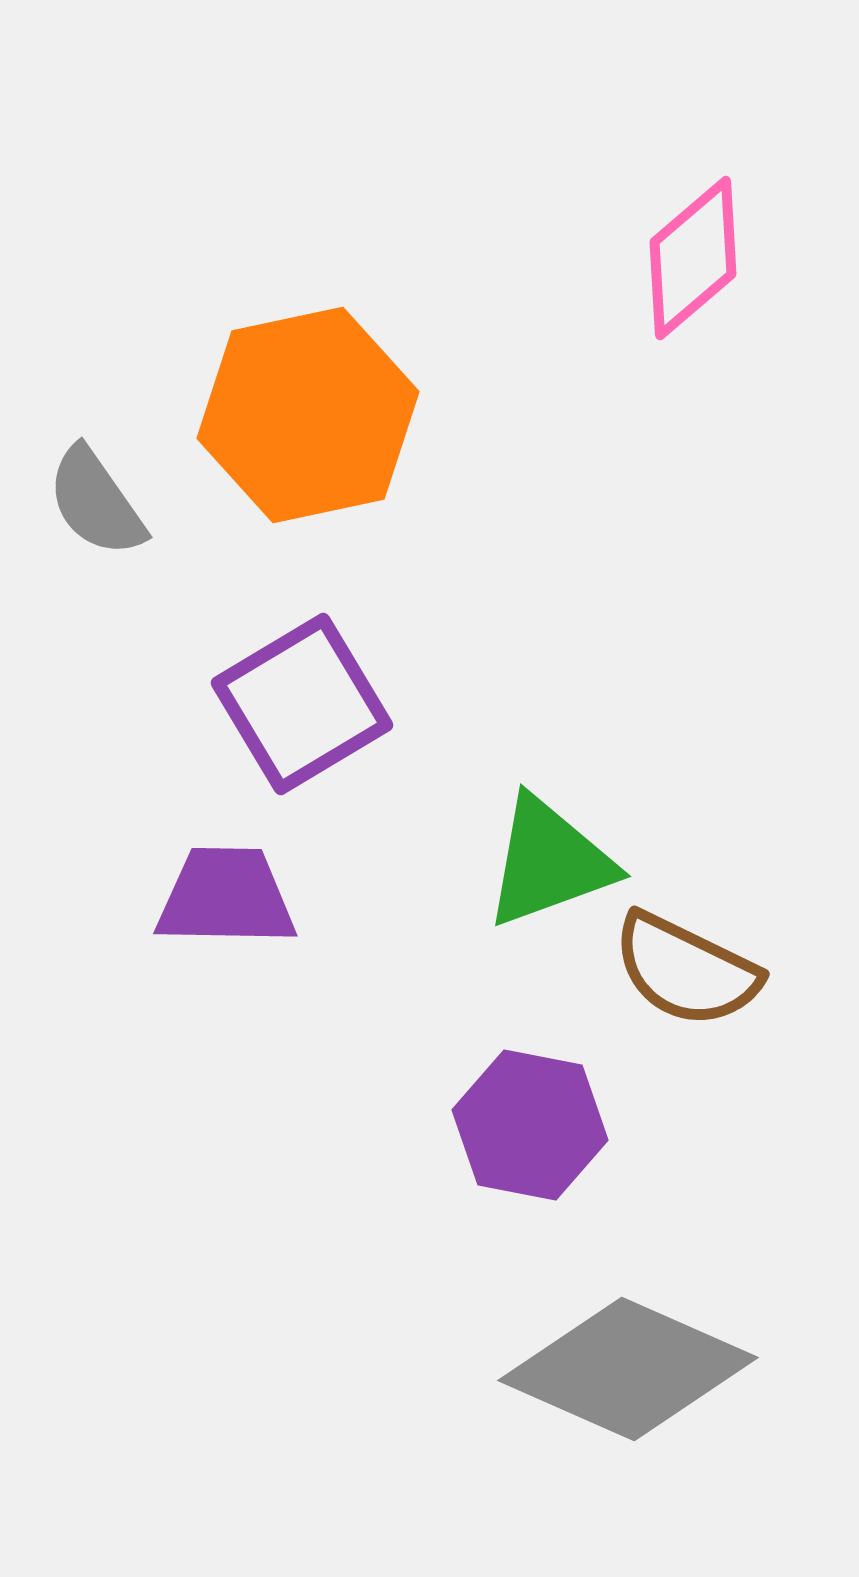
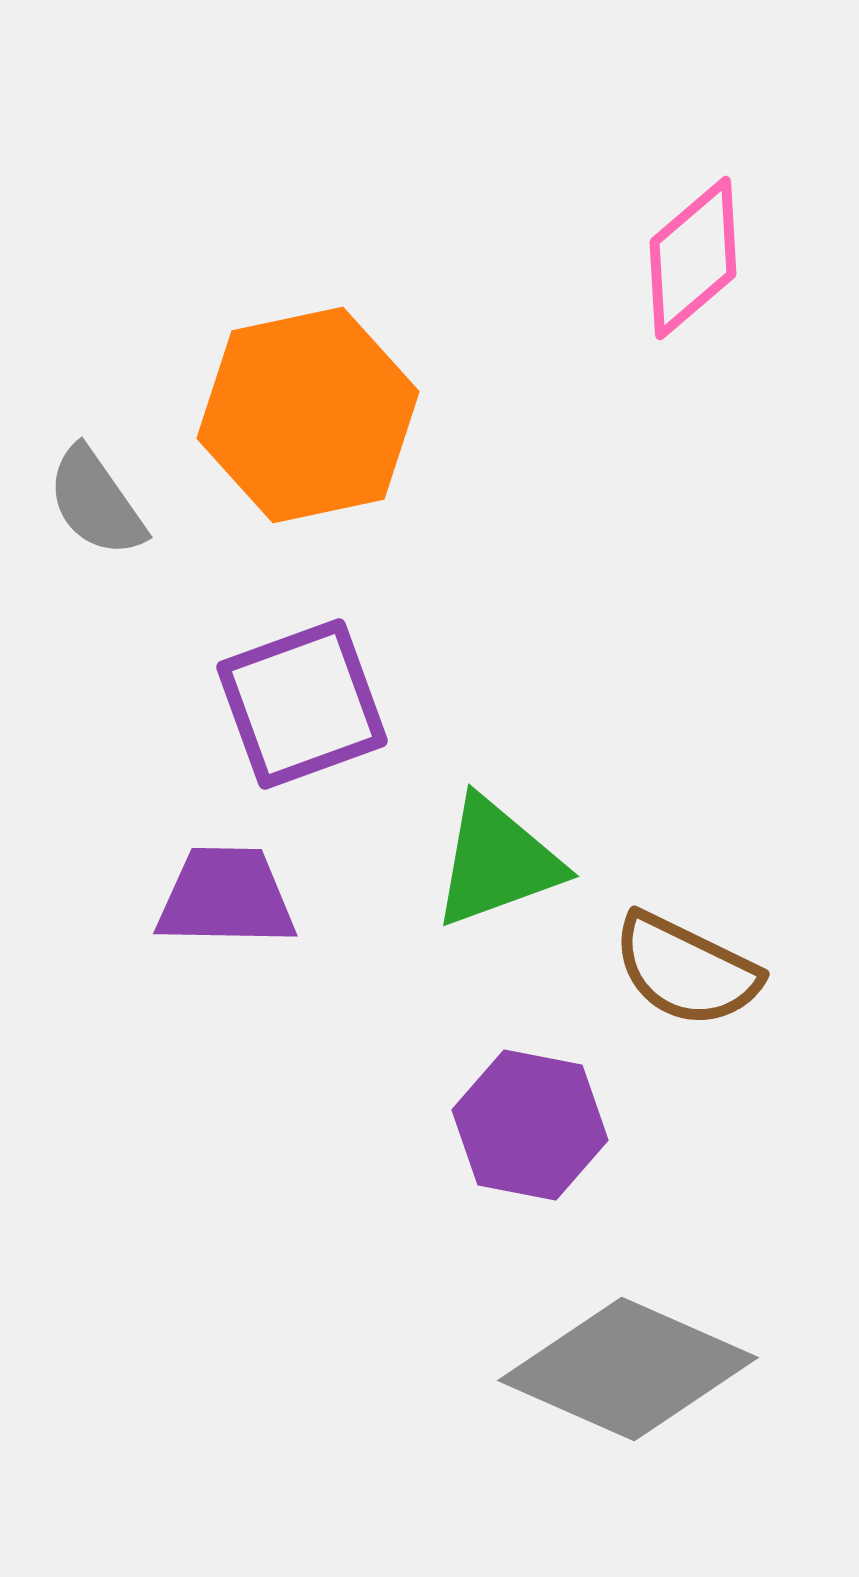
purple square: rotated 11 degrees clockwise
green triangle: moved 52 px left
